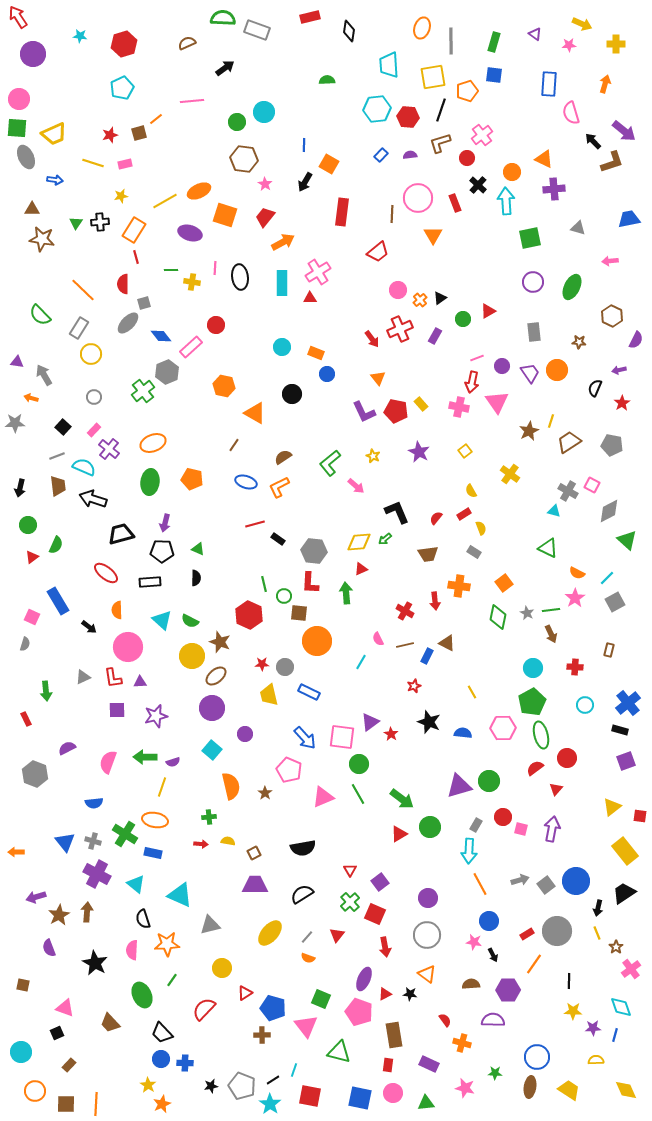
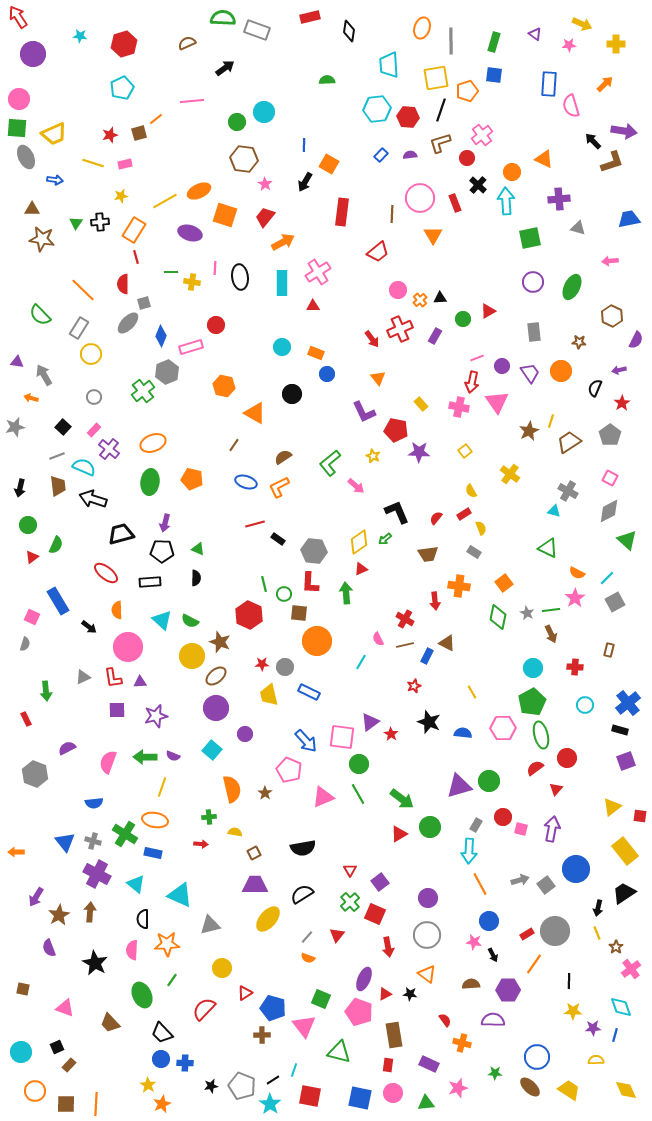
yellow square at (433, 77): moved 3 px right, 1 px down
orange arrow at (605, 84): rotated 30 degrees clockwise
pink semicircle at (571, 113): moved 7 px up
purple arrow at (624, 131): rotated 30 degrees counterclockwise
purple cross at (554, 189): moved 5 px right, 10 px down
pink circle at (418, 198): moved 2 px right
green line at (171, 270): moved 2 px down
red triangle at (310, 298): moved 3 px right, 8 px down
black triangle at (440, 298): rotated 32 degrees clockwise
blue diamond at (161, 336): rotated 60 degrees clockwise
pink rectangle at (191, 347): rotated 25 degrees clockwise
orange circle at (557, 370): moved 4 px right, 1 px down
red pentagon at (396, 411): moved 19 px down
gray star at (15, 423): moved 4 px down; rotated 12 degrees counterclockwise
gray pentagon at (612, 445): moved 2 px left, 10 px up; rotated 25 degrees clockwise
purple star at (419, 452): rotated 25 degrees counterclockwise
pink square at (592, 485): moved 18 px right, 7 px up
yellow diamond at (359, 542): rotated 30 degrees counterclockwise
green circle at (284, 596): moved 2 px up
red cross at (405, 611): moved 8 px down
purple circle at (212, 708): moved 4 px right
blue arrow at (305, 738): moved 1 px right, 3 px down
purple semicircle at (173, 762): moved 6 px up; rotated 40 degrees clockwise
orange semicircle at (231, 786): moved 1 px right, 3 px down
yellow semicircle at (228, 841): moved 7 px right, 9 px up
blue circle at (576, 881): moved 12 px up
purple arrow at (36, 897): rotated 42 degrees counterclockwise
brown arrow at (87, 912): moved 3 px right
black semicircle at (143, 919): rotated 18 degrees clockwise
gray circle at (557, 931): moved 2 px left
yellow ellipse at (270, 933): moved 2 px left, 14 px up
red arrow at (385, 947): moved 3 px right
brown square at (23, 985): moved 4 px down
pink triangle at (306, 1026): moved 2 px left
black square at (57, 1033): moved 14 px down
brown ellipse at (530, 1087): rotated 55 degrees counterclockwise
pink star at (465, 1088): moved 7 px left; rotated 30 degrees counterclockwise
